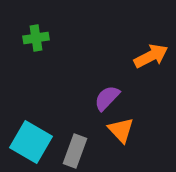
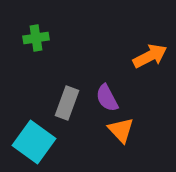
orange arrow: moved 1 px left
purple semicircle: rotated 72 degrees counterclockwise
cyan square: moved 3 px right; rotated 6 degrees clockwise
gray rectangle: moved 8 px left, 48 px up
